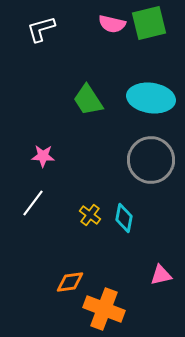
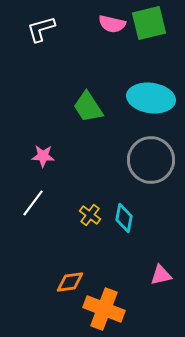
green trapezoid: moved 7 px down
